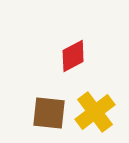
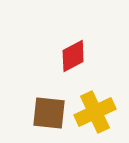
yellow cross: rotated 12 degrees clockwise
